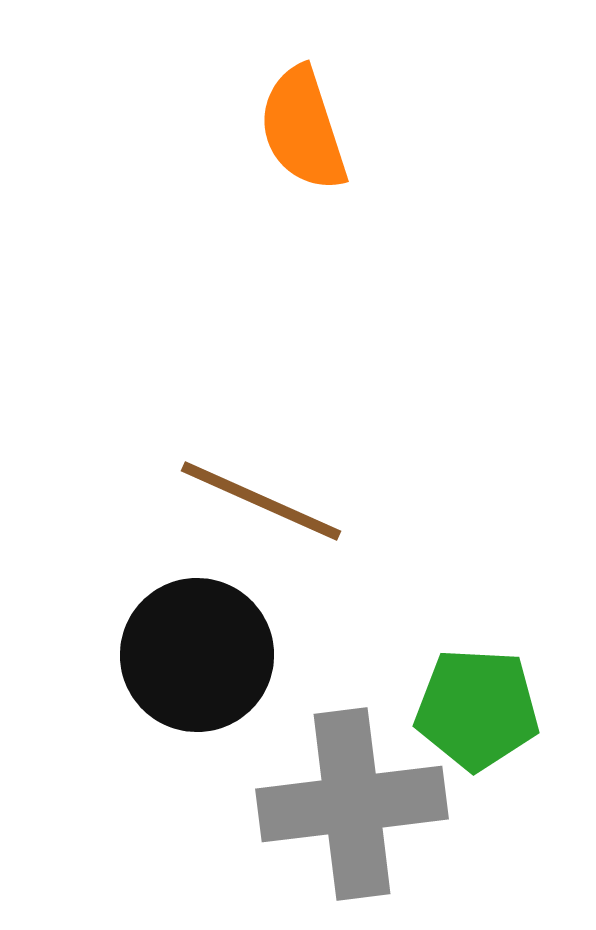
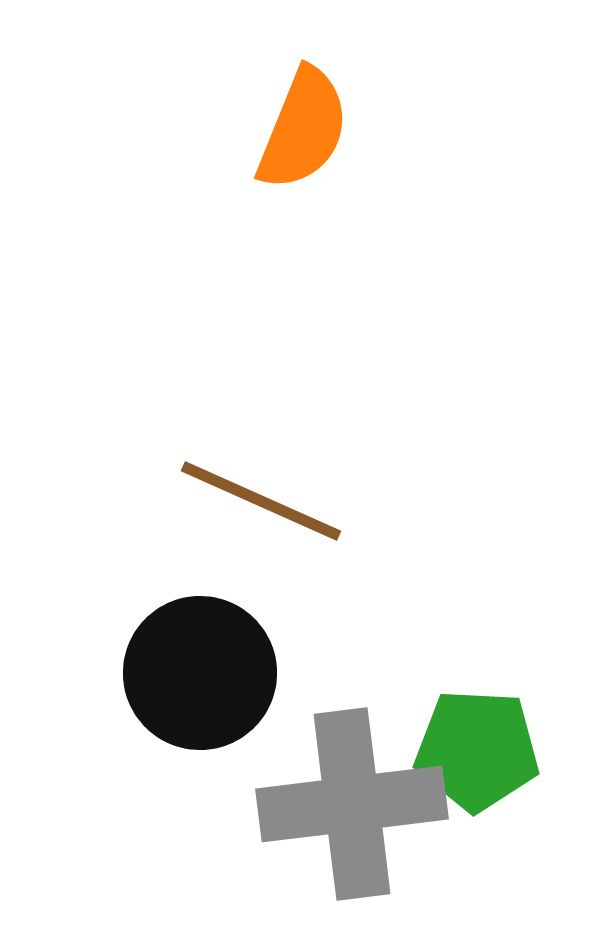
orange semicircle: rotated 140 degrees counterclockwise
black circle: moved 3 px right, 18 px down
green pentagon: moved 41 px down
